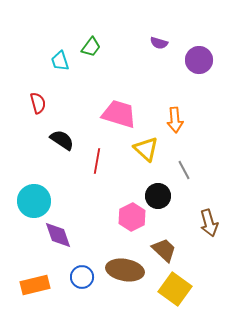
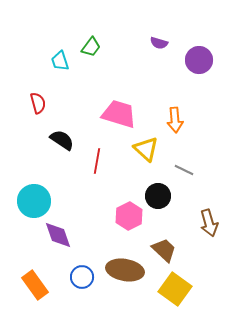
gray line: rotated 36 degrees counterclockwise
pink hexagon: moved 3 px left, 1 px up
orange rectangle: rotated 68 degrees clockwise
